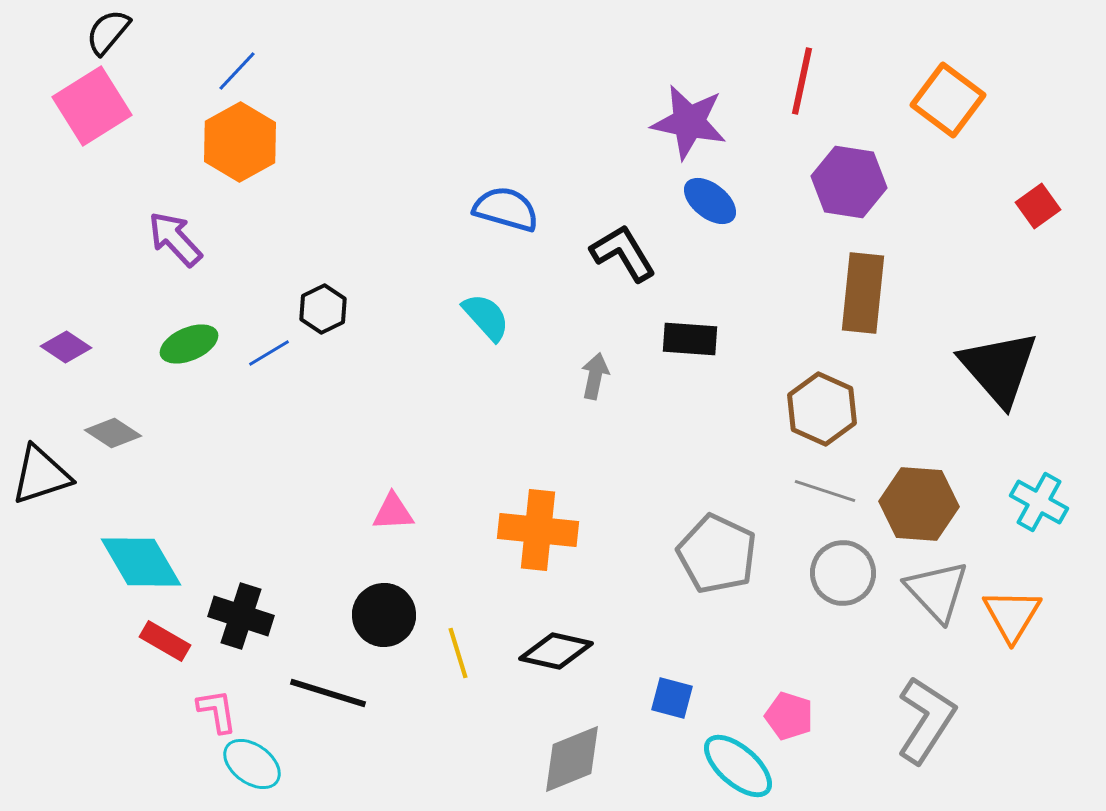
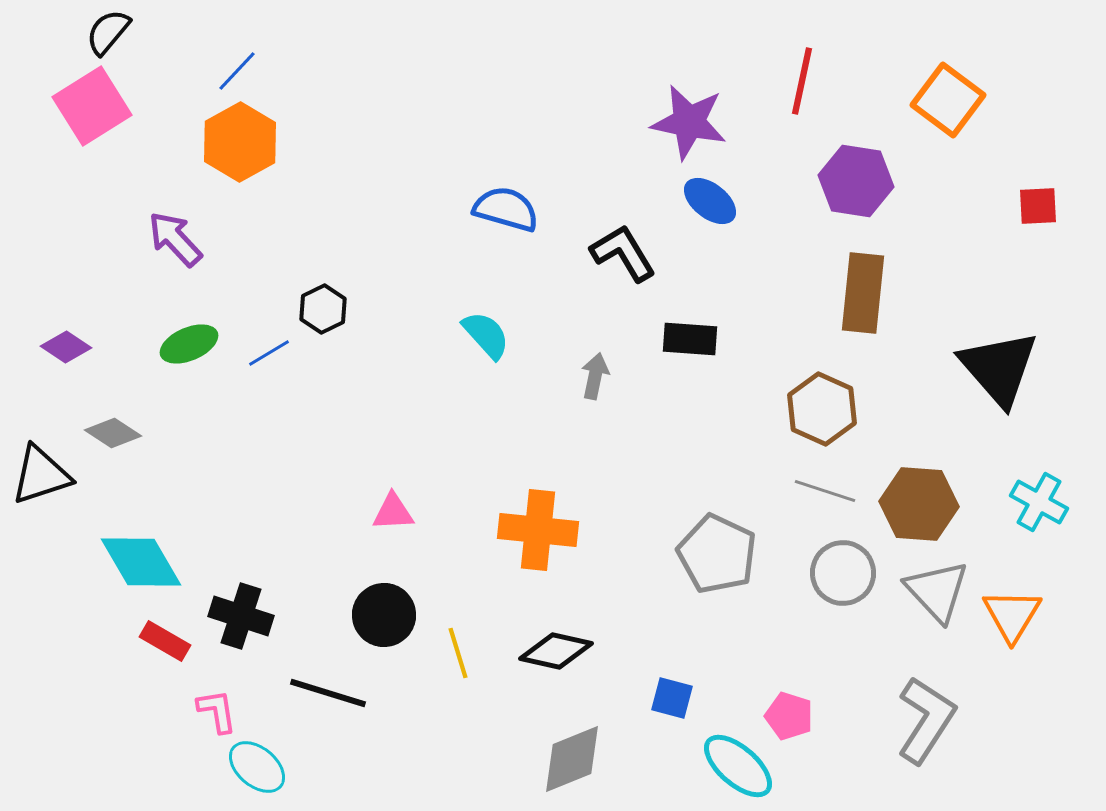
purple hexagon at (849, 182): moved 7 px right, 1 px up
red square at (1038, 206): rotated 33 degrees clockwise
cyan semicircle at (486, 317): moved 18 px down
cyan ellipse at (252, 764): moved 5 px right, 3 px down; rotated 4 degrees clockwise
